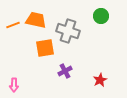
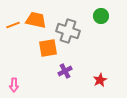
orange square: moved 3 px right
